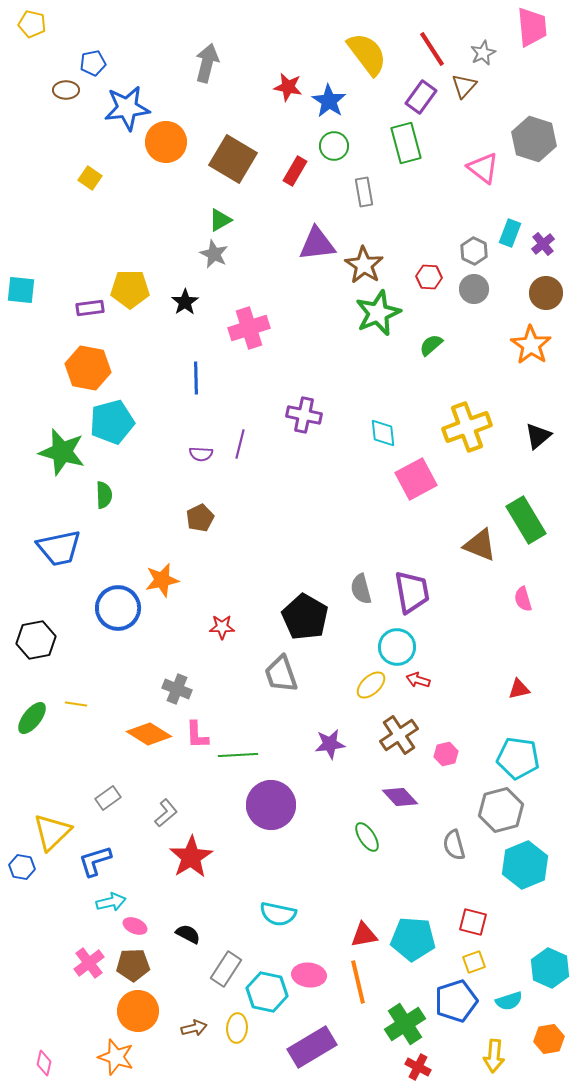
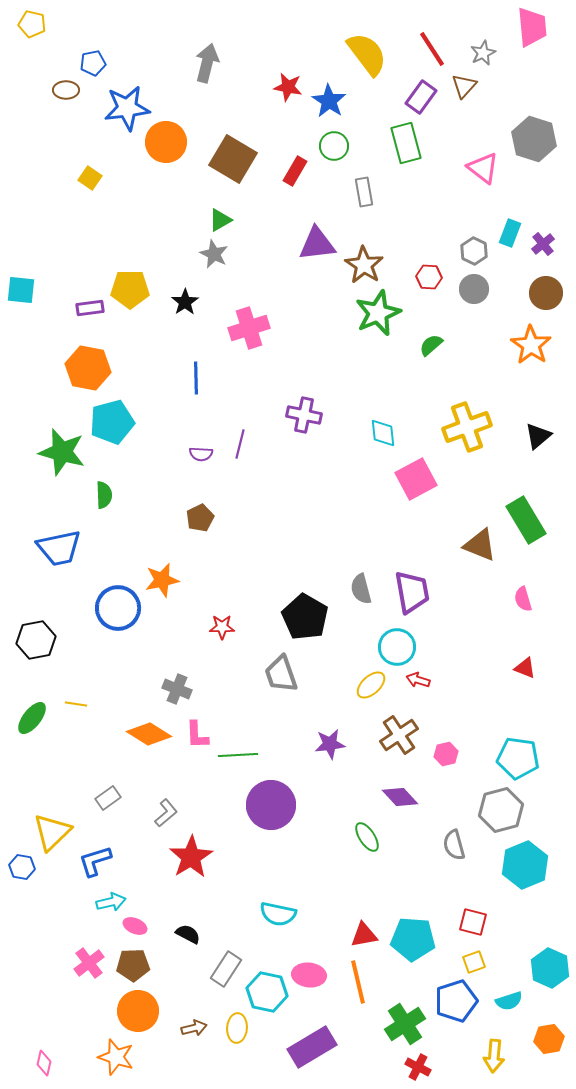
red triangle at (519, 689): moved 6 px right, 21 px up; rotated 35 degrees clockwise
